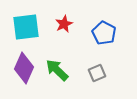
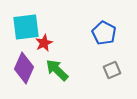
red star: moved 20 px left, 19 px down
gray square: moved 15 px right, 3 px up
